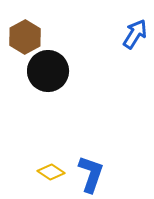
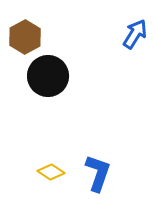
black circle: moved 5 px down
blue L-shape: moved 7 px right, 1 px up
